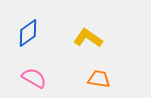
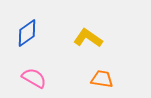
blue diamond: moved 1 px left
orange trapezoid: moved 3 px right
